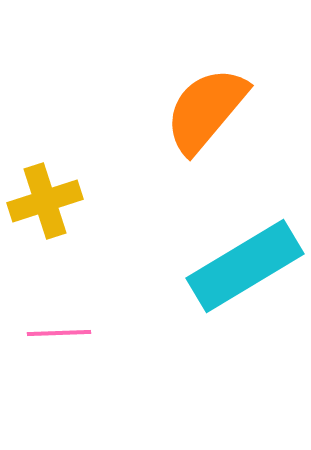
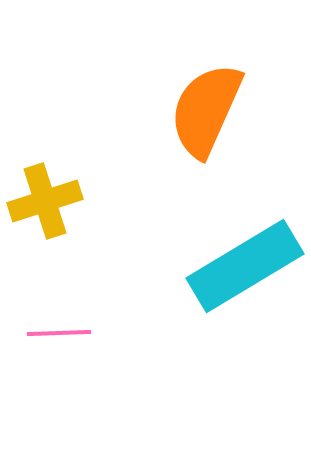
orange semicircle: rotated 16 degrees counterclockwise
